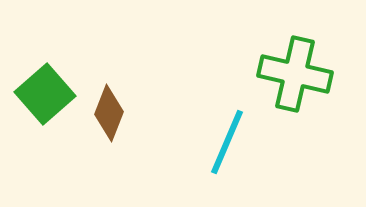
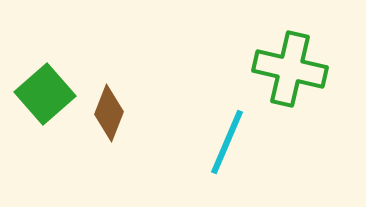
green cross: moved 5 px left, 5 px up
